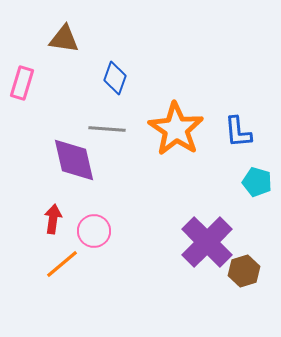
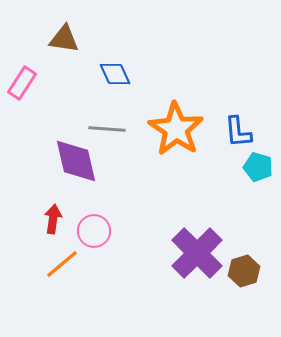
blue diamond: moved 4 px up; rotated 44 degrees counterclockwise
pink rectangle: rotated 16 degrees clockwise
purple diamond: moved 2 px right, 1 px down
cyan pentagon: moved 1 px right, 15 px up
purple cross: moved 10 px left, 11 px down
